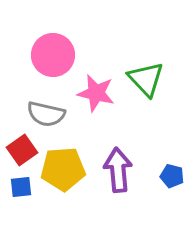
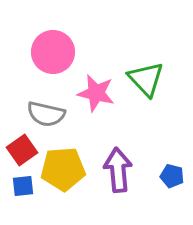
pink circle: moved 3 px up
blue square: moved 2 px right, 1 px up
